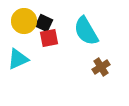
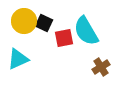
red square: moved 15 px right
